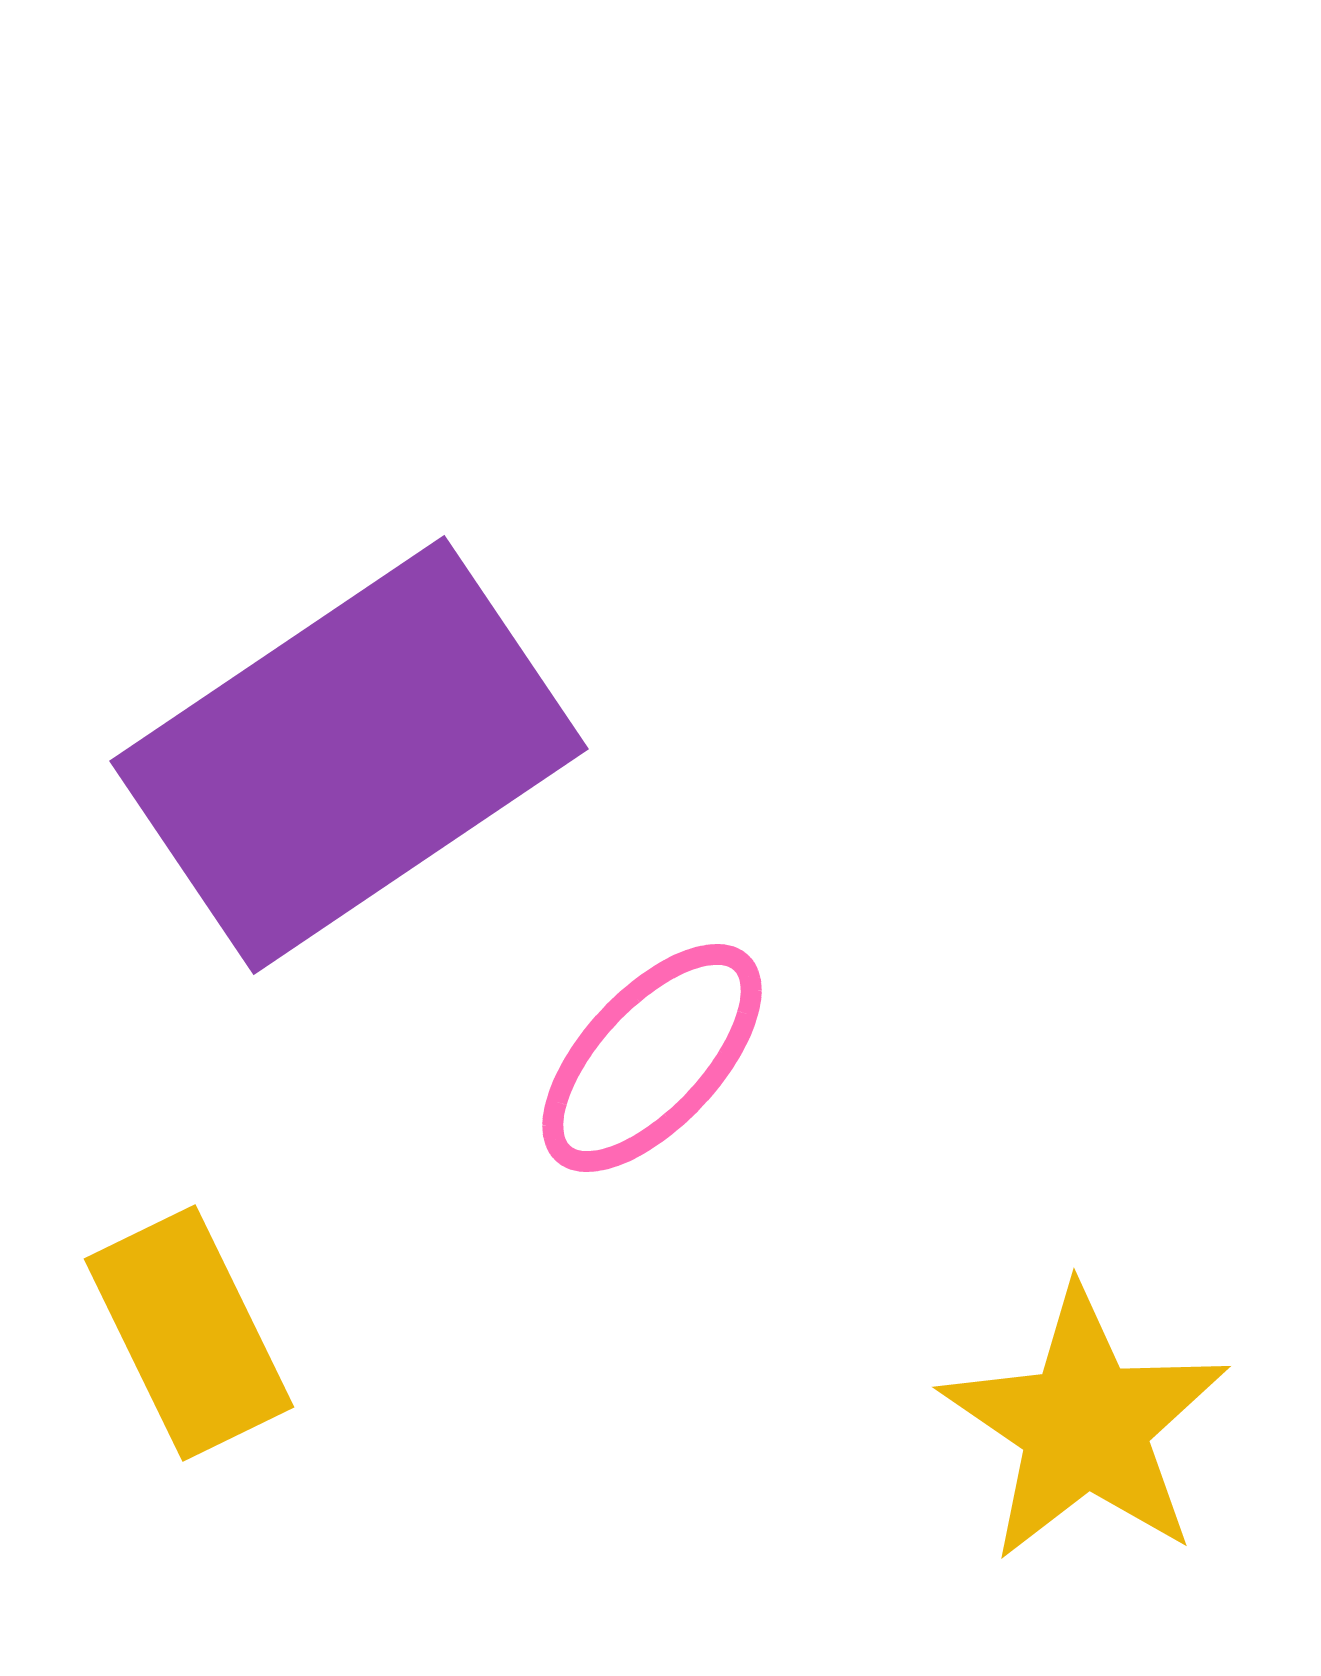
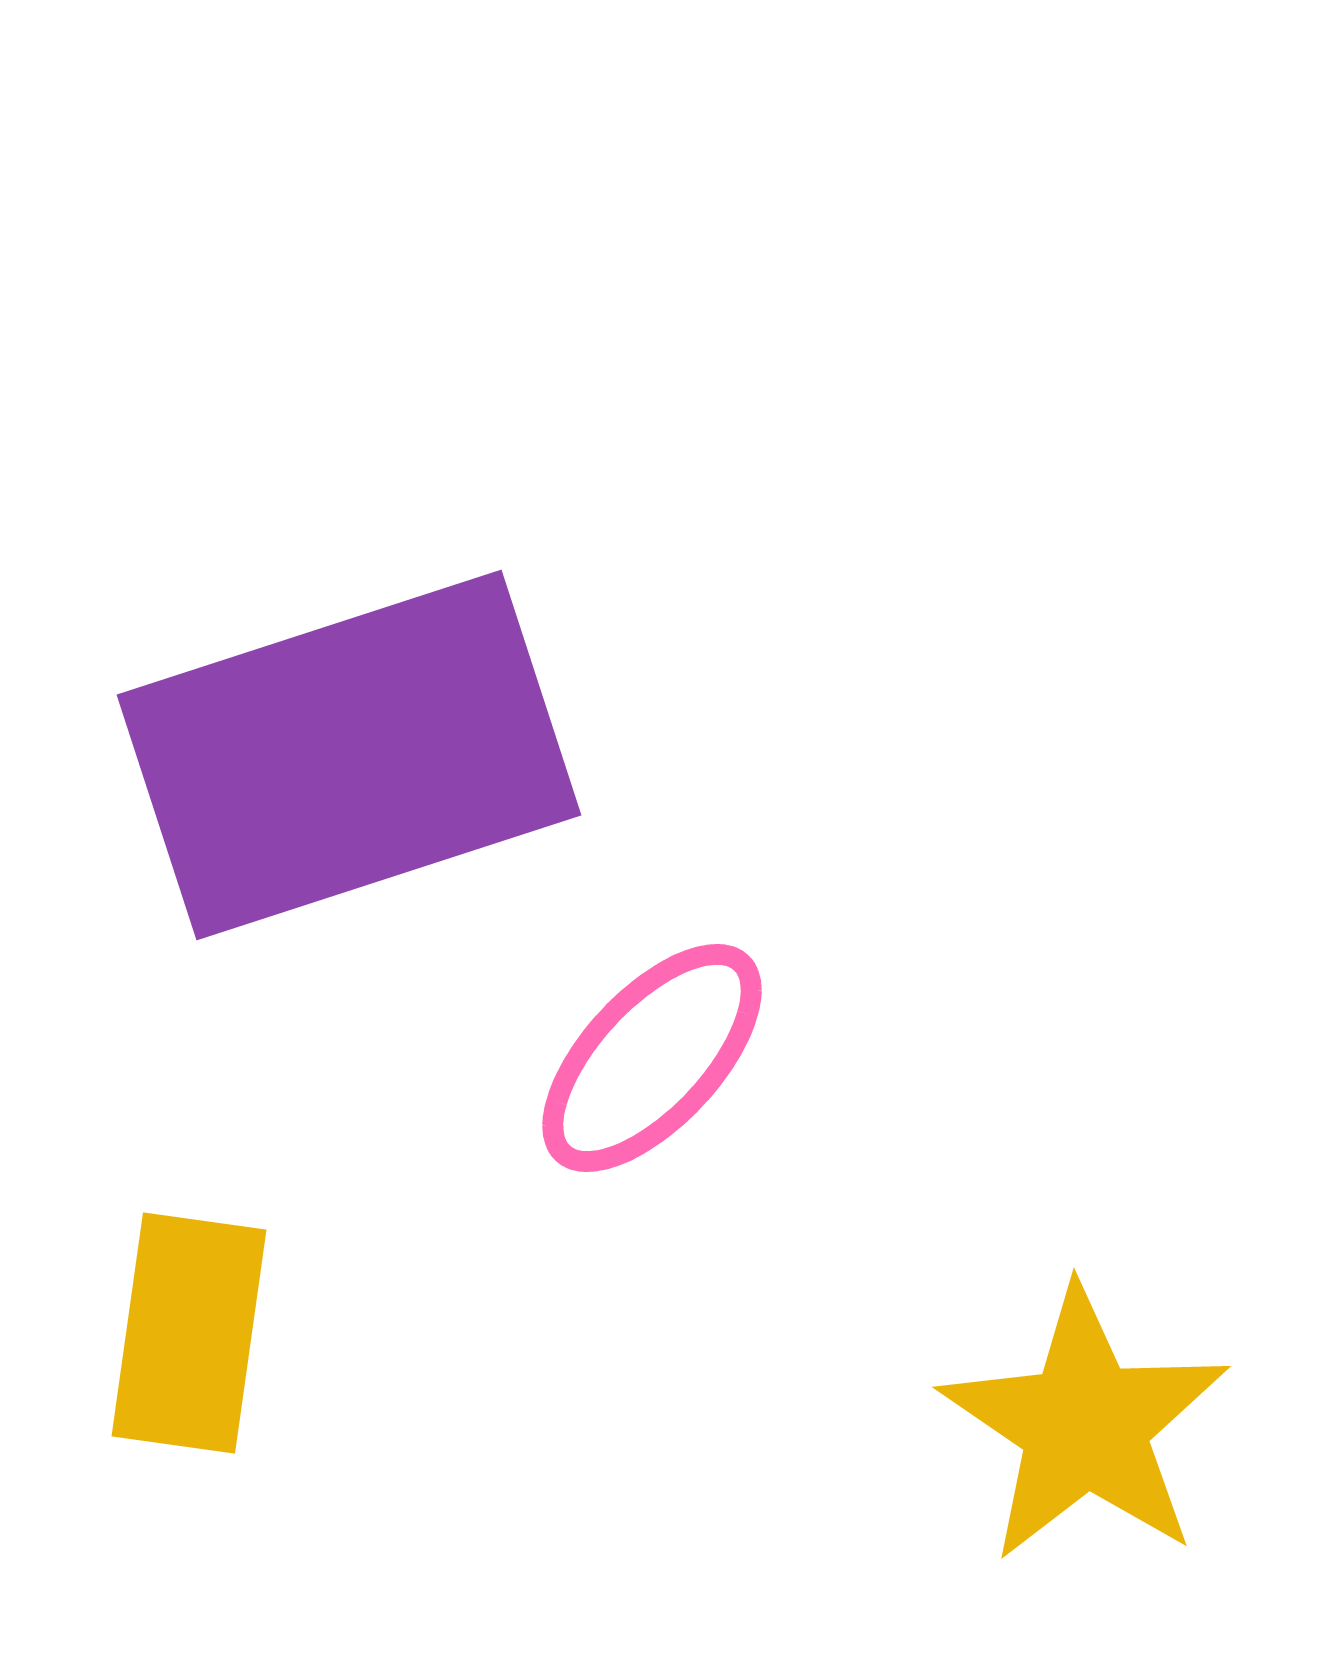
purple rectangle: rotated 16 degrees clockwise
yellow rectangle: rotated 34 degrees clockwise
